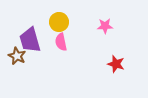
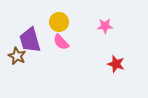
pink semicircle: rotated 30 degrees counterclockwise
